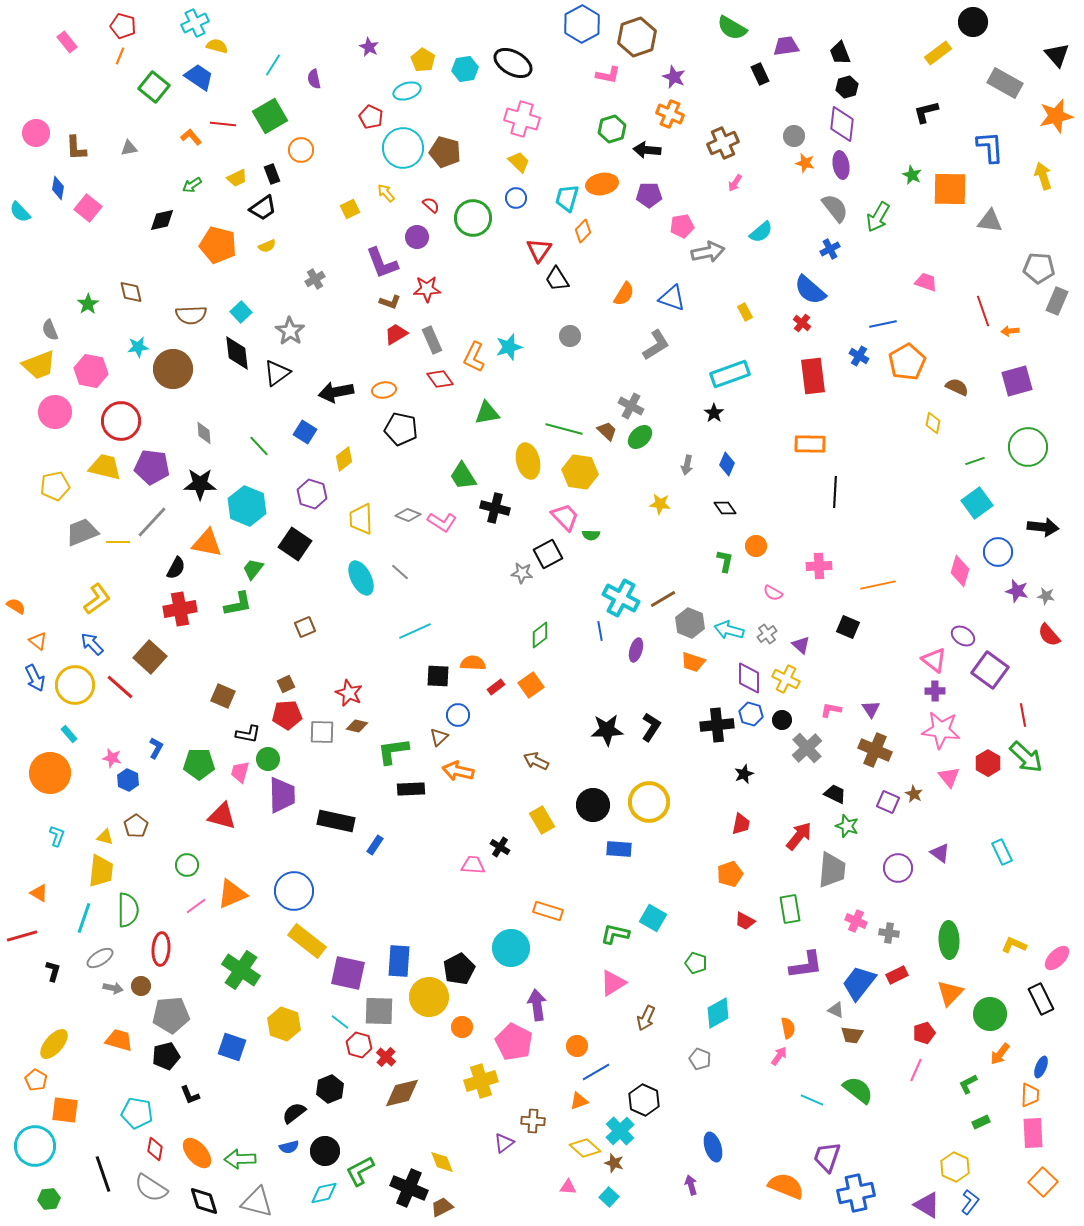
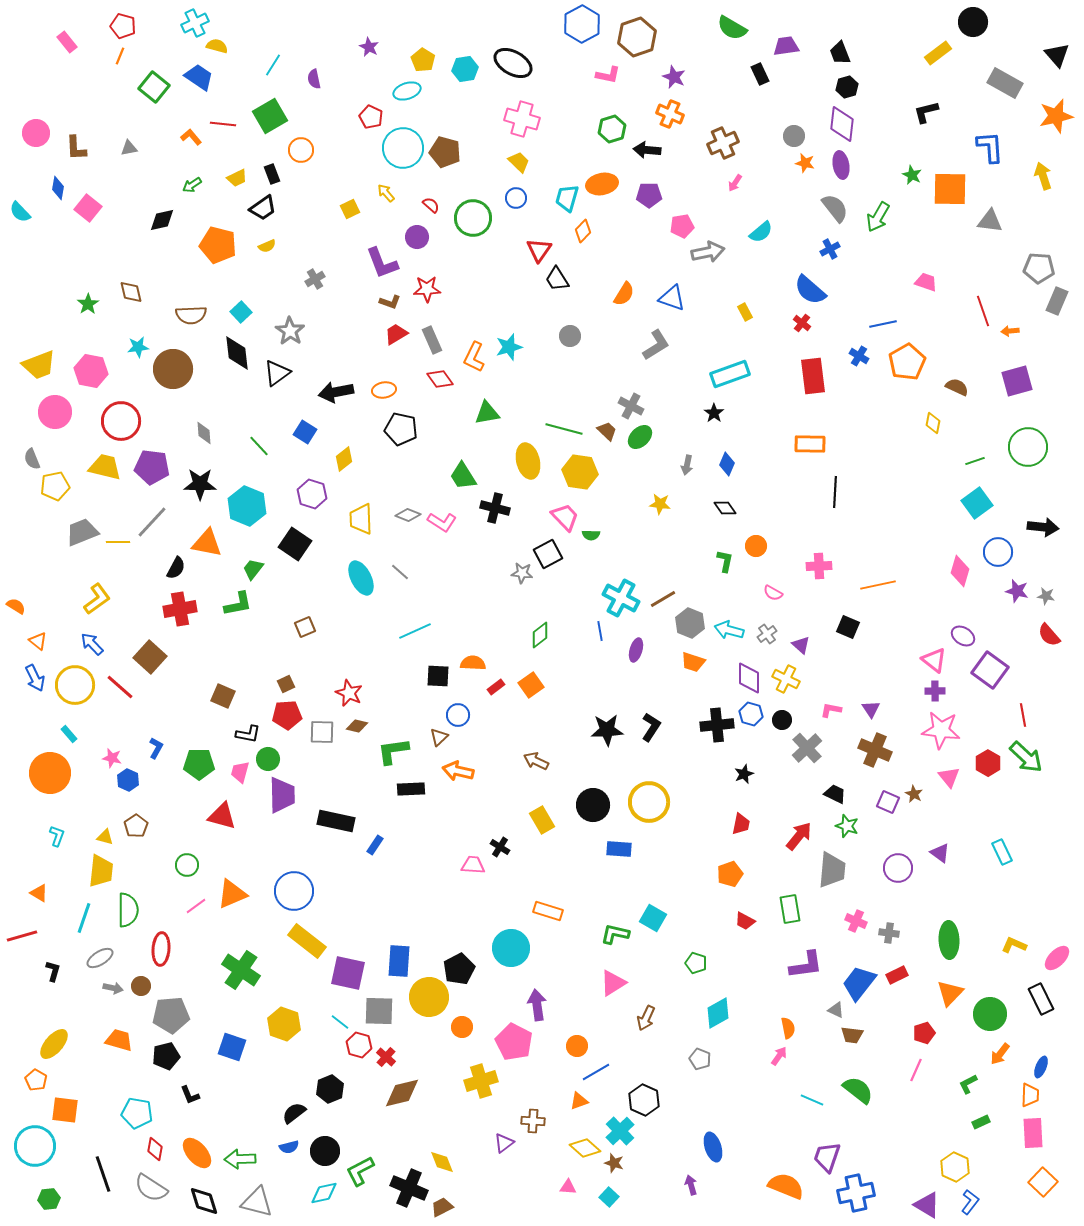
gray semicircle at (50, 330): moved 18 px left, 129 px down
